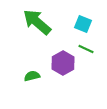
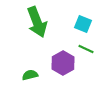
green arrow: rotated 152 degrees counterclockwise
green semicircle: moved 2 px left, 1 px up
